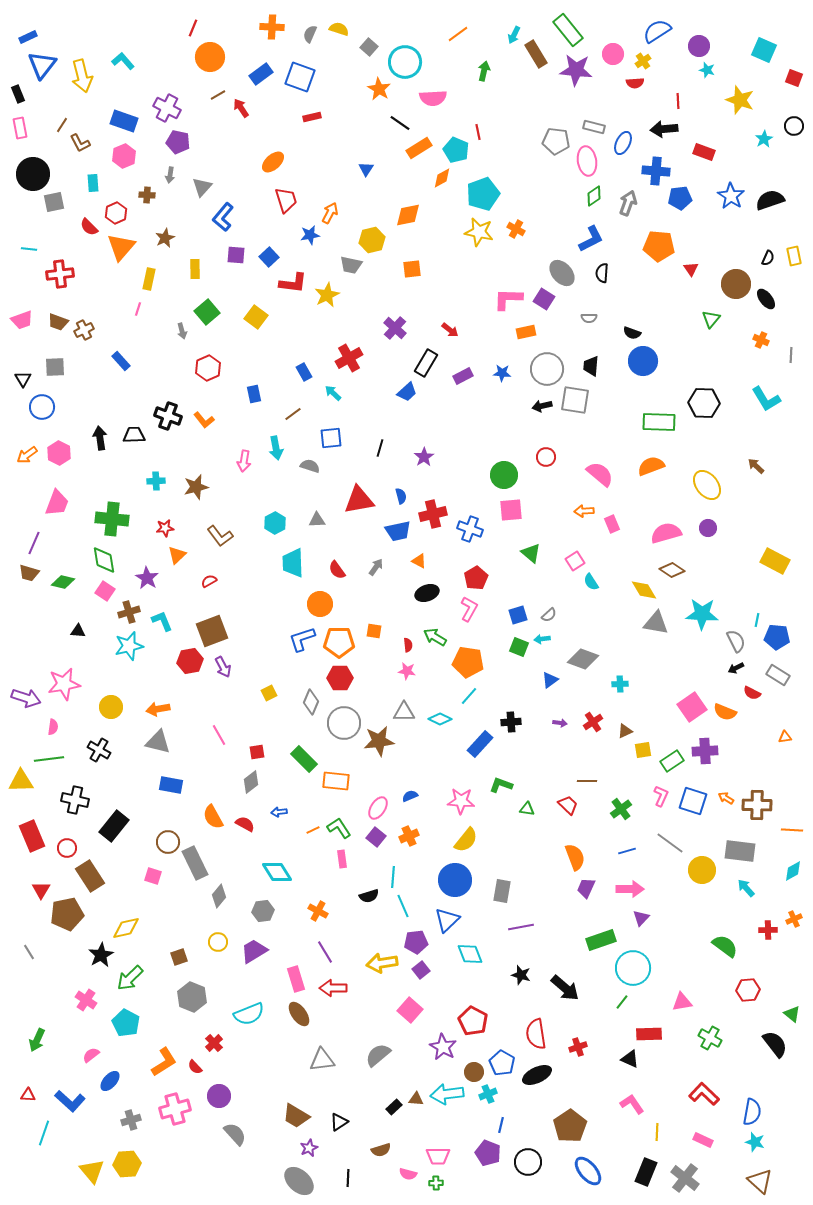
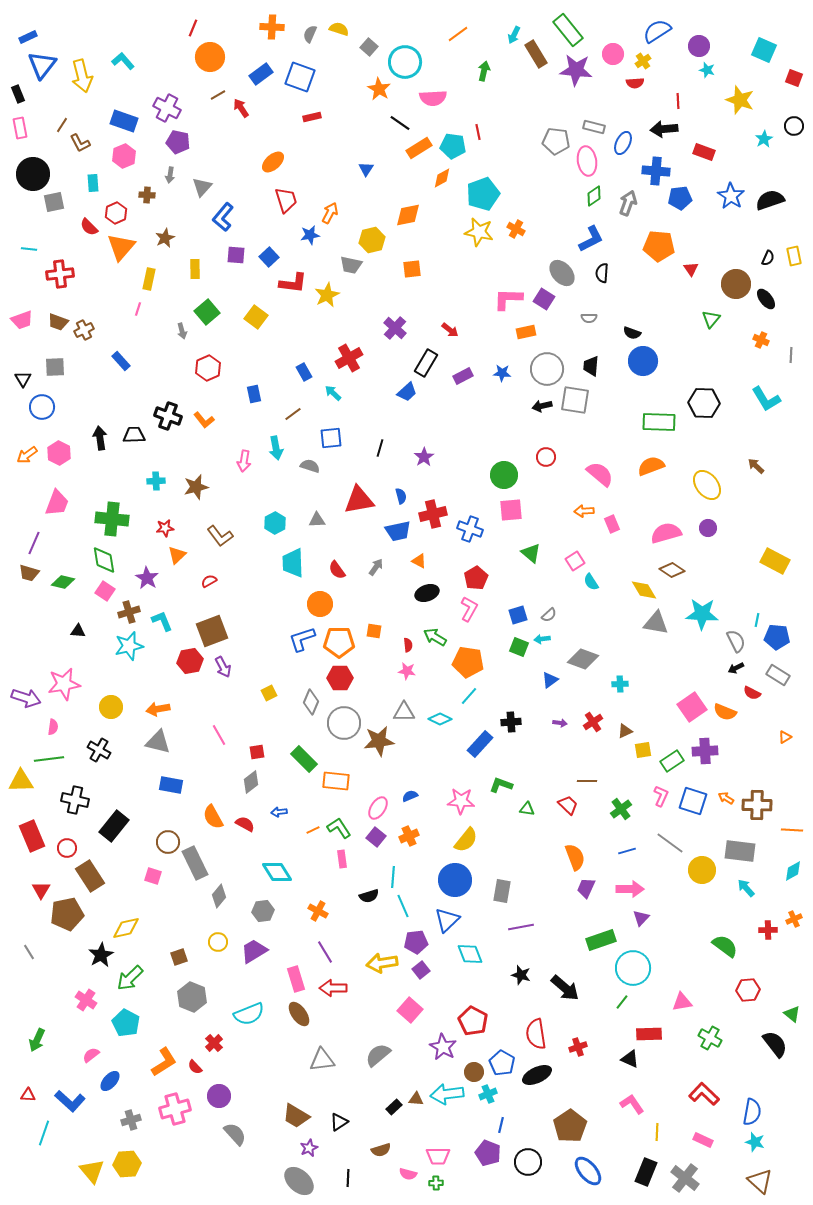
cyan pentagon at (456, 150): moved 3 px left, 4 px up; rotated 15 degrees counterclockwise
orange triangle at (785, 737): rotated 24 degrees counterclockwise
